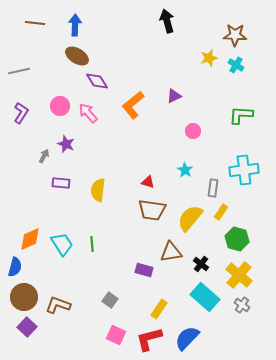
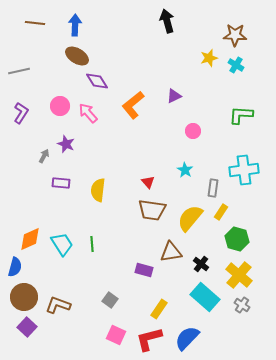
red triangle at (148, 182): rotated 32 degrees clockwise
